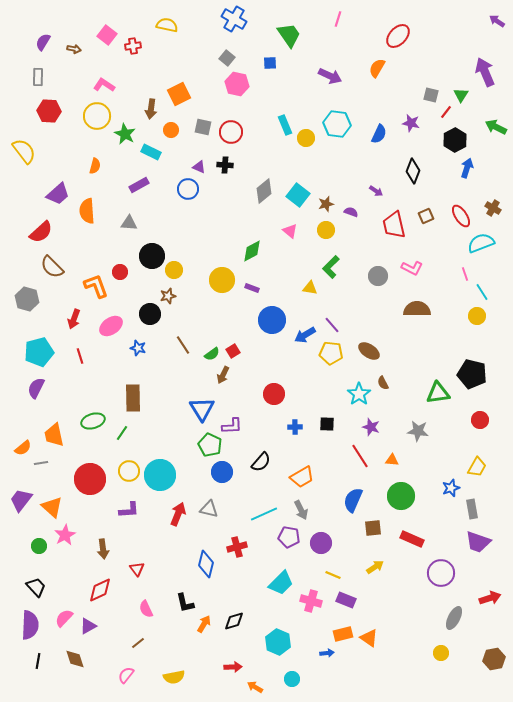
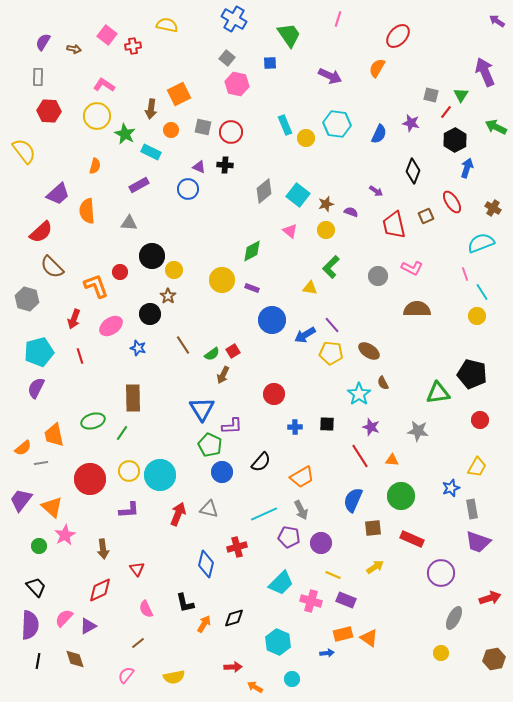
red ellipse at (461, 216): moved 9 px left, 14 px up
brown star at (168, 296): rotated 21 degrees counterclockwise
black diamond at (234, 621): moved 3 px up
